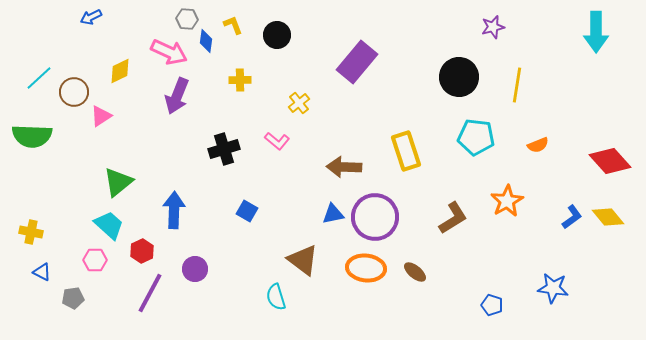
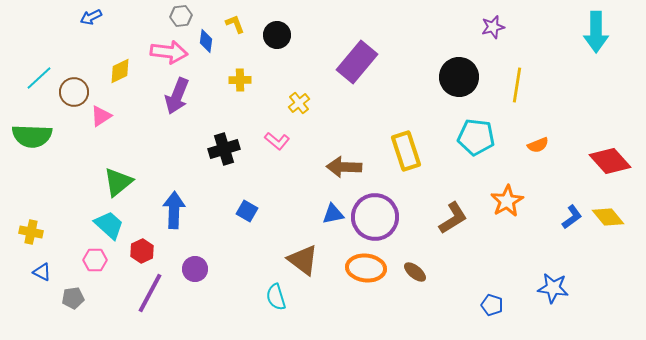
gray hexagon at (187, 19): moved 6 px left, 3 px up; rotated 10 degrees counterclockwise
yellow L-shape at (233, 25): moved 2 px right, 1 px up
pink arrow at (169, 52): rotated 18 degrees counterclockwise
